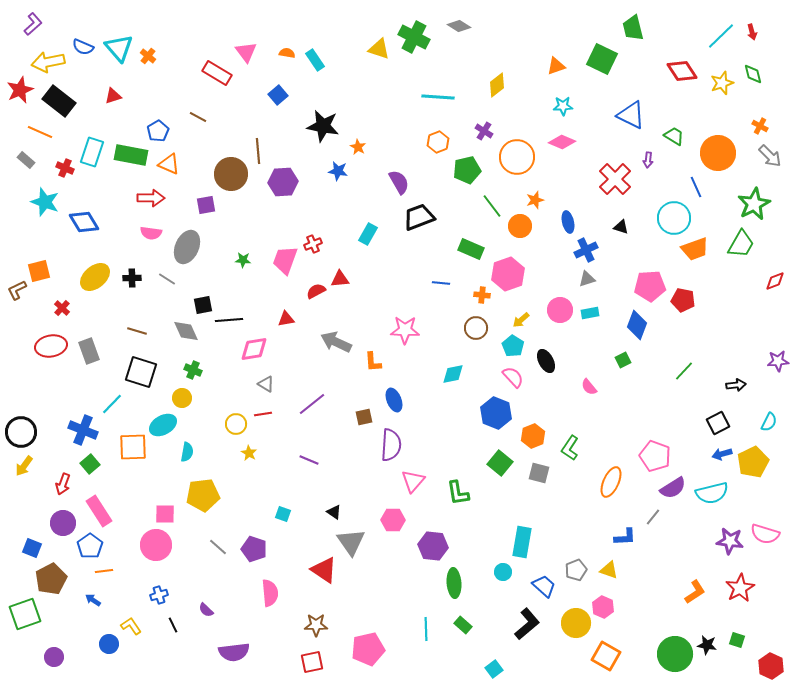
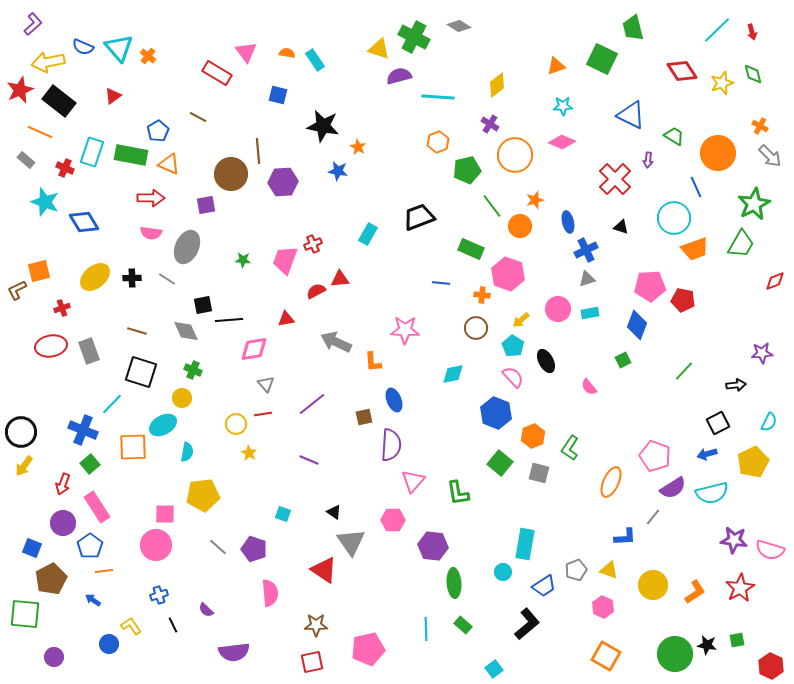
cyan line at (721, 36): moved 4 px left, 6 px up
blue square at (278, 95): rotated 36 degrees counterclockwise
red triangle at (113, 96): rotated 18 degrees counterclockwise
purple cross at (484, 131): moved 6 px right, 7 px up
orange circle at (517, 157): moved 2 px left, 2 px up
purple semicircle at (399, 182): moved 106 px up; rotated 75 degrees counterclockwise
pink hexagon at (508, 274): rotated 20 degrees counterclockwise
red cross at (62, 308): rotated 28 degrees clockwise
pink circle at (560, 310): moved 2 px left, 1 px up
purple star at (778, 361): moved 16 px left, 8 px up
gray triangle at (266, 384): rotated 18 degrees clockwise
blue arrow at (722, 454): moved 15 px left
pink rectangle at (99, 511): moved 2 px left, 4 px up
pink semicircle at (765, 534): moved 5 px right, 16 px down
purple star at (730, 541): moved 4 px right, 1 px up
cyan rectangle at (522, 542): moved 3 px right, 2 px down
blue trapezoid at (544, 586): rotated 105 degrees clockwise
green square at (25, 614): rotated 24 degrees clockwise
yellow circle at (576, 623): moved 77 px right, 38 px up
green square at (737, 640): rotated 28 degrees counterclockwise
